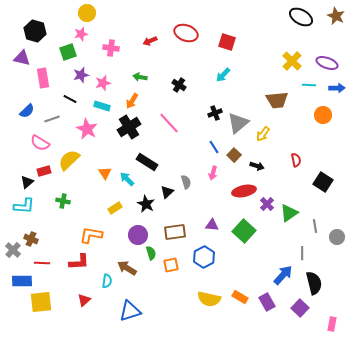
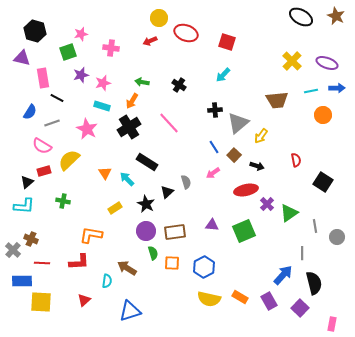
yellow circle at (87, 13): moved 72 px right, 5 px down
green arrow at (140, 77): moved 2 px right, 5 px down
cyan line at (309, 85): moved 2 px right, 6 px down; rotated 16 degrees counterclockwise
black line at (70, 99): moved 13 px left, 1 px up
blue semicircle at (27, 111): moved 3 px right, 1 px down; rotated 14 degrees counterclockwise
black cross at (215, 113): moved 3 px up; rotated 16 degrees clockwise
gray line at (52, 119): moved 4 px down
yellow arrow at (263, 134): moved 2 px left, 2 px down
pink semicircle at (40, 143): moved 2 px right, 3 px down
pink arrow at (213, 173): rotated 40 degrees clockwise
red ellipse at (244, 191): moved 2 px right, 1 px up
green square at (244, 231): rotated 25 degrees clockwise
purple circle at (138, 235): moved 8 px right, 4 px up
green semicircle at (151, 253): moved 2 px right
blue hexagon at (204, 257): moved 10 px down
orange square at (171, 265): moved 1 px right, 2 px up; rotated 14 degrees clockwise
yellow square at (41, 302): rotated 10 degrees clockwise
purple rectangle at (267, 302): moved 2 px right, 1 px up
